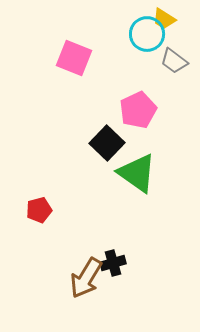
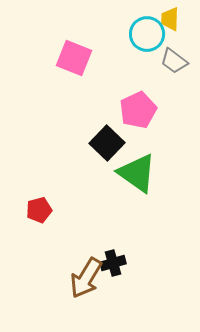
yellow trapezoid: moved 6 px right; rotated 60 degrees clockwise
